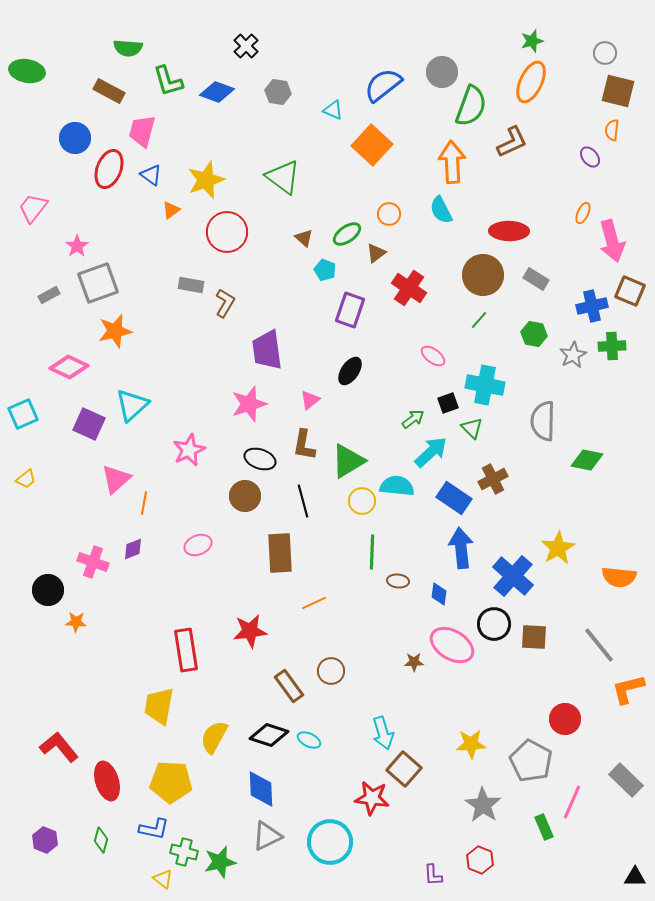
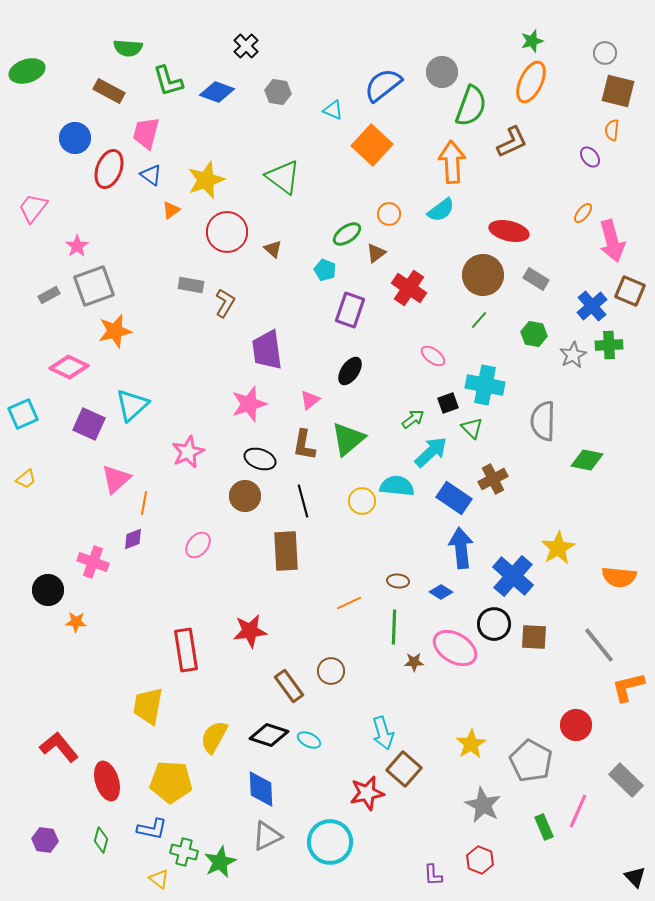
green ellipse at (27, 71): rotated 28 degrees counterclockwise
pink trapezoid at (142, 131): moved 4 px right, 2 px down
cyan semicircle at (441, 210): rotated 100 degrees counterclockwise
orange ellipse at (583, 213): rotated 15 degrees clockwise
red ellipse at (509, 231): rotated 12 degrees clockwise
brown triangle at (304, 238): moved 31 px left, 11 px down
gray square at (98, 283): moved 4 px left, 3 px down
blue cross at (592, 306): rotated 28 degrees counterclockwise
green cross at (612, 346): moved 3 px left, 1 px up
pink star at (189, 450): moved 1 px left, 2 px down
green triangle at (348, 461): moved 22 px up; rotated 9 degrees counterclockwise
pink ellipse at (198, 545): rotated 28 degrees counterclockwise
purple diamond at (133, 549): moved 10 px up
green line at (372, 552): moved 22 px right, 75 px down
brown rectangle at (280, 553): moved 6 px right, 2 px up
blue diamond at (439, 594): moved 2 px right, 2 px up; rotated 65 degrees counterclockwise
orange line at (314, 603): moved 35 px right
pink ellipse at (452, 645): moved 3 px right, 3 px down
orange L-shape at (628, 689): moved 2 px up
yellow trapezoid at (159, 706): moved 11 px left
red circle at (565, 719): moved 11 px right, 6 px down
yellow star at (471, 744): rotated 28 degrees counterclockwise
red star at (372, 798): moved 5 px left, 5 px up; rotated 20 degrees counterclockwise
pink line at (572, 802): moved 6 px right, 9 px down
gray star at (483, 805): rotated 6 degrees counterclockwise
blue L-shape at (154, 829): moved 2 px left
purple hexagon at (45, 840): rotated 15 degrees counterclockwise
green star at (220, 862): rotated 12 degrees counterclockwise
black triangle at (635, 877): rotated 45 degrees clockwise
yellow triangle at (163, 879): moved 4 px left
